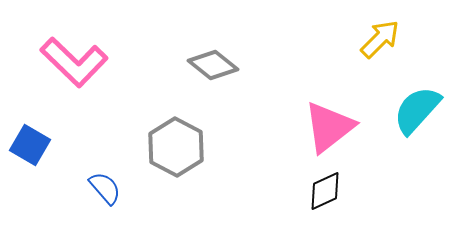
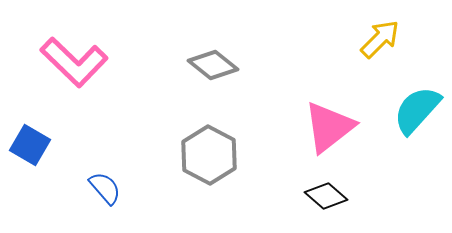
gray hexagon: moved 33 px right, 8 px down
black diamond: moved 1 px right, 5 px down; rotated 66 degrees clockwise
